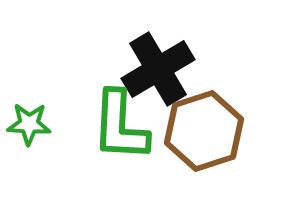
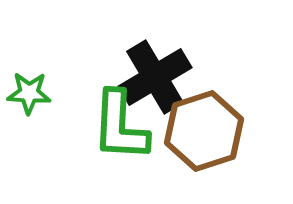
black cross: moved 3 px left, 8 px down
green star: moved 31 px up
